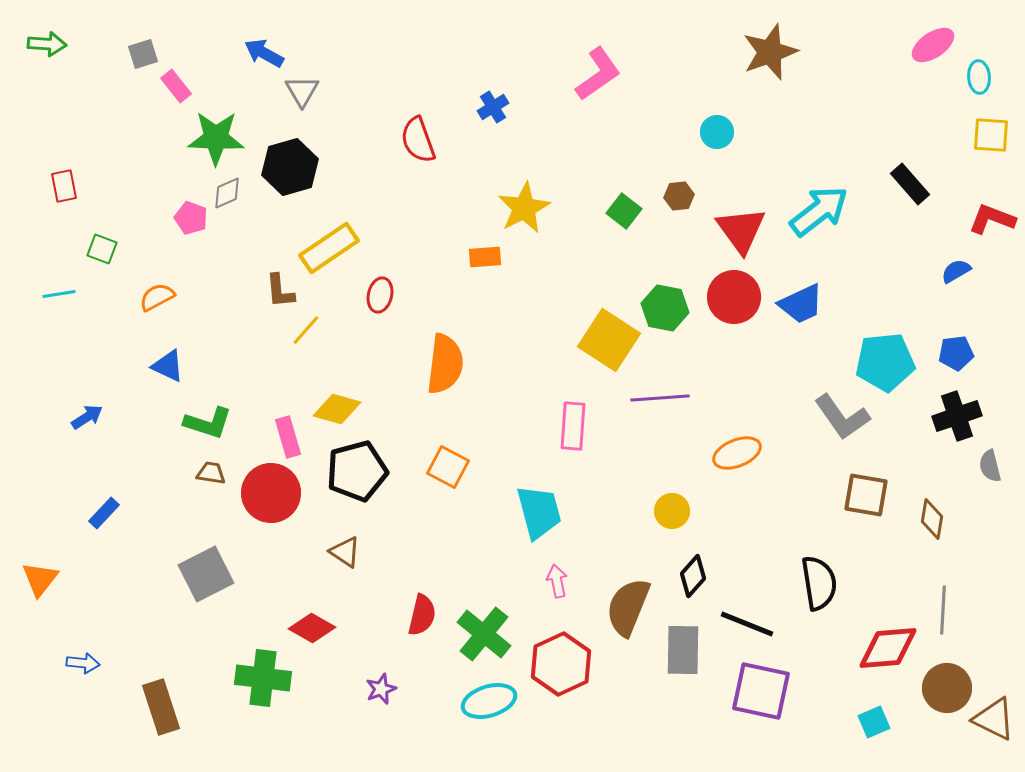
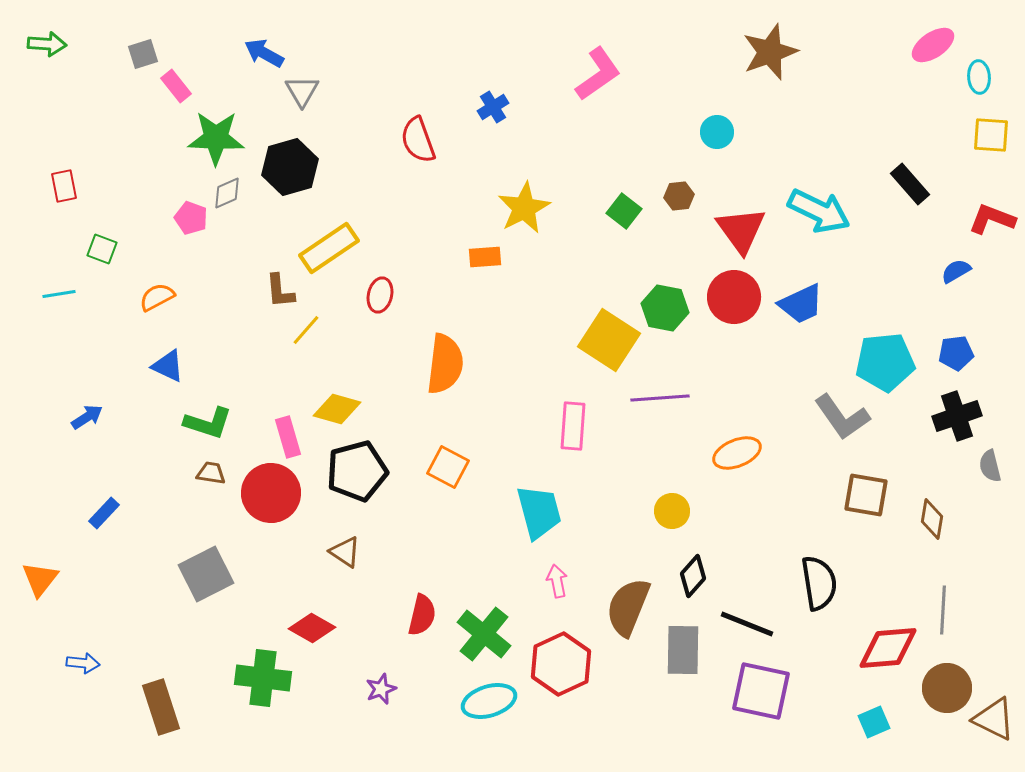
cyan arrow at (819, 211): rotated 64 degrees clockwise
